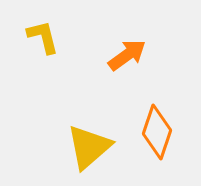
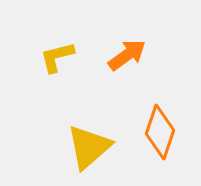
yellow L-shape: moved 14 px right, 20 px down; rotated 90 degrees counterclockwise
orange diamond: moved 3 px right
